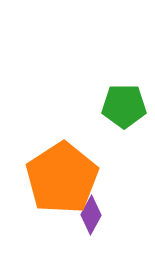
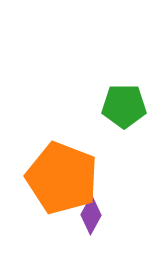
orange pentagon: rotated 18 degrees counterclockwise
